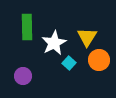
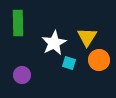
green rectangle: moved 9 px left, 4 px up
cyan square: rotated 24 degrees counterclockwise
purple circle: moved 1 px left, 1 px up
